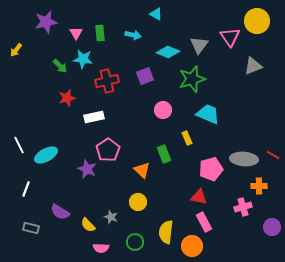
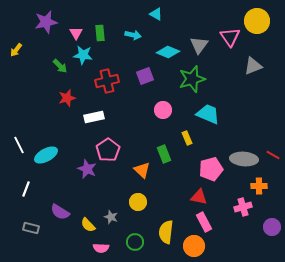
cyan star at (83, 59): moved 4 px up
orange circle at (192, 246): moved 2 px right
